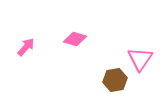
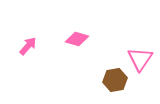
pink diamond: moved 2 px right
pink arrow: moved 2 px right, 1 px up
